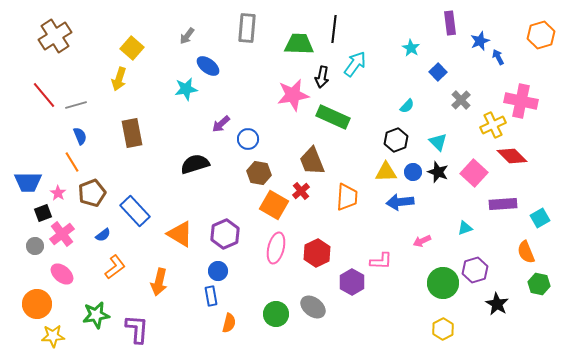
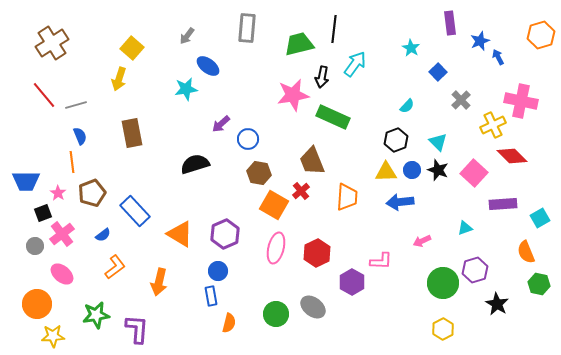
brown cross at (55, 36): moved 3 px left, 7 px down
green trapezoid at (299, 44): rotated 16 degrees counterclockwise
orange line at (72, 162): rotated 25 degrees clockwise
blue circle at (413, 172): moved 1 px left, 2 px up
black star at (438, 172): moved 2 px up
blue trapezoid at (28, 182): moved 2 px left, 1 px up
